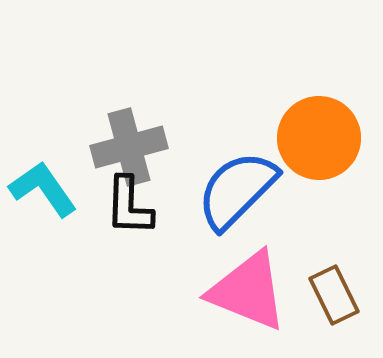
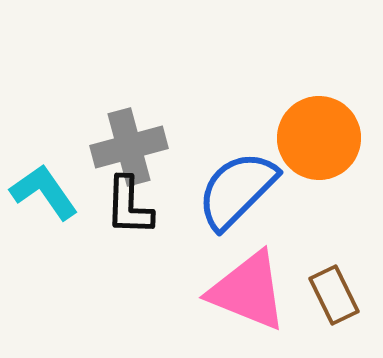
cyan L-shape: moved 1 px right, 3 px down
